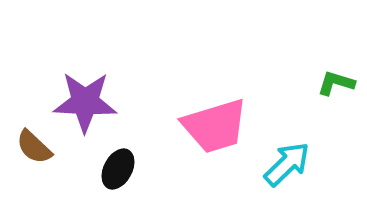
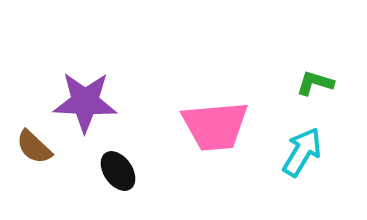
green L-shape: moved 21 px left
pink trapezoid: rotated 12 degrees clockwise
cyan arrow: moved 15 px right, 12 px up; rotated 15 degrees counterclockwise
black ellipse: moved 2 px down; rotated 63 degrees counterclockwise
